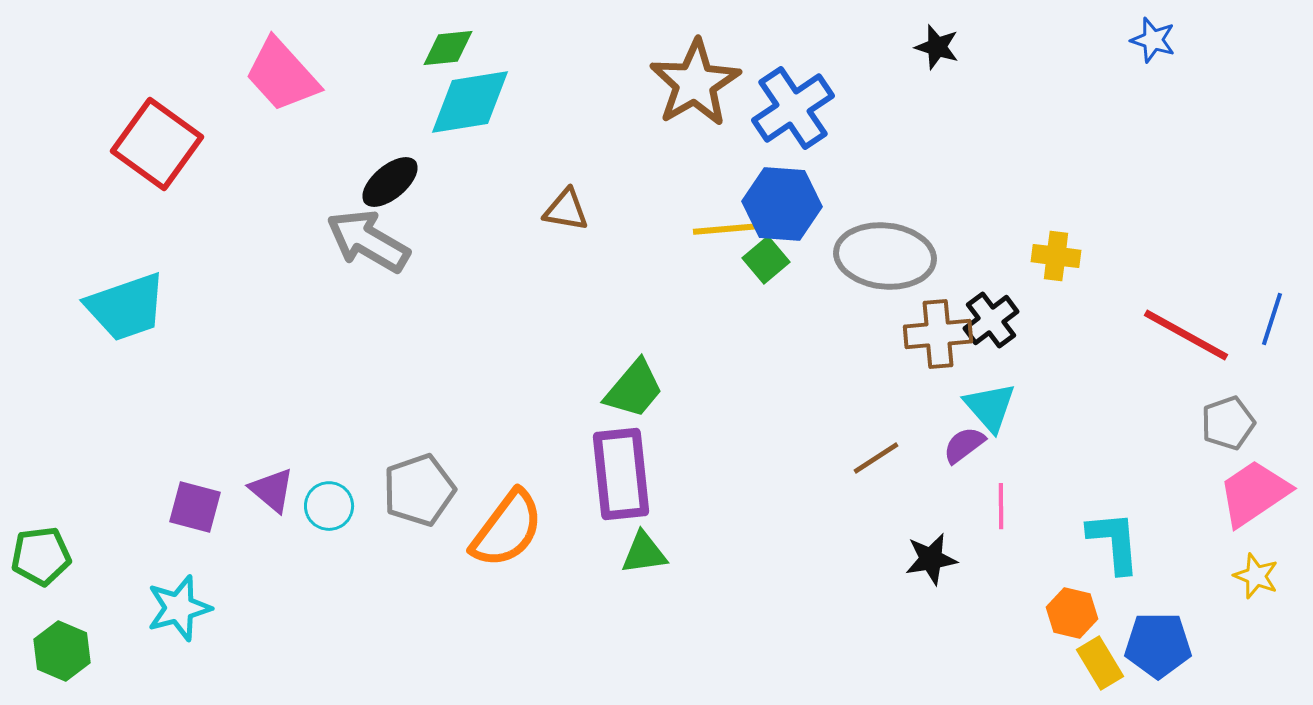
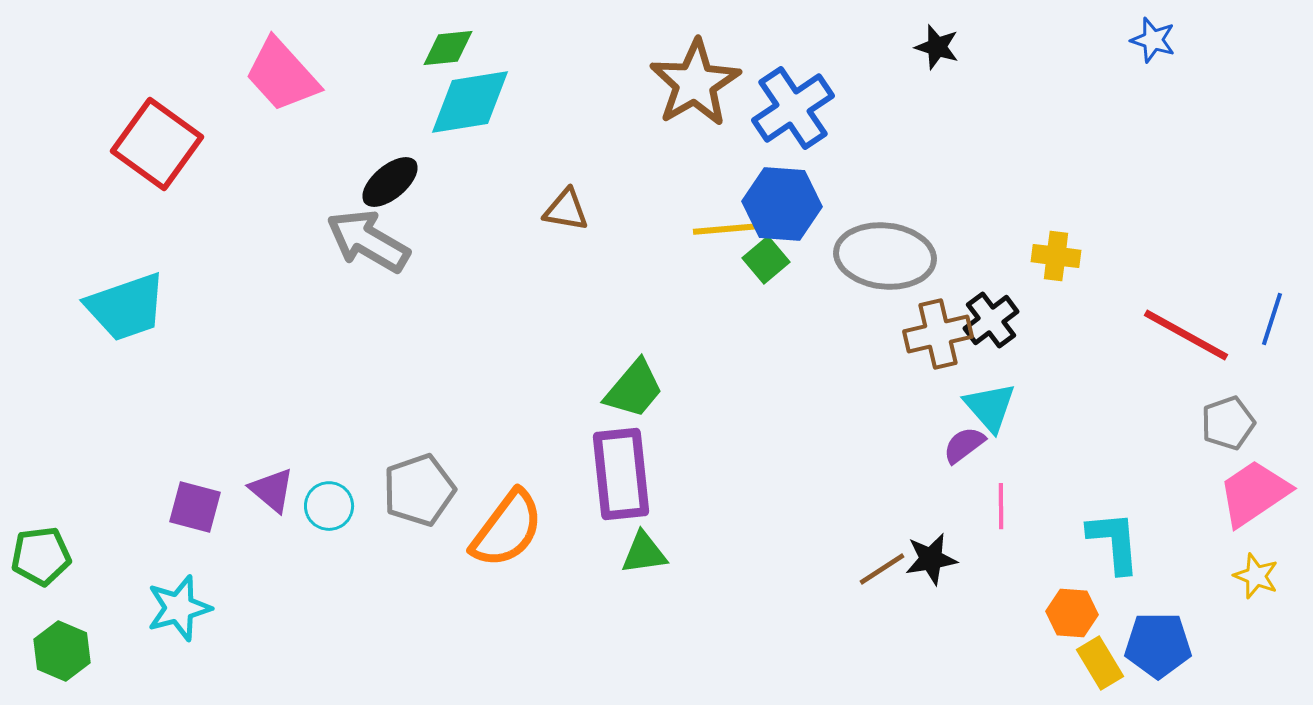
brown cross at (938, 334): rotated 8 degrees counterclockwise
brown line at (876, 458): moved 6 px right, 111 px down
orange hexagon at (1072, 613): rotated 9 degrees counterclockwise
